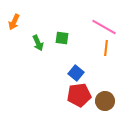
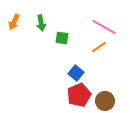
green arrow: moved 3 px right, 20 px up; rotated 14 degrees clockwise
orange line: moved 7 px left, 1 px up; rotated 49 degrees clockwise
red pentagon: rotated 15 degrees counterclockwise
